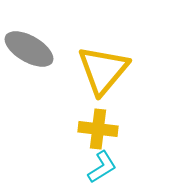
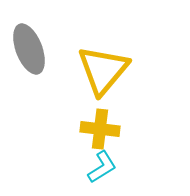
gray ellipse: rotated 39 degrees clockwise
yellow cross: moved 2 px right
